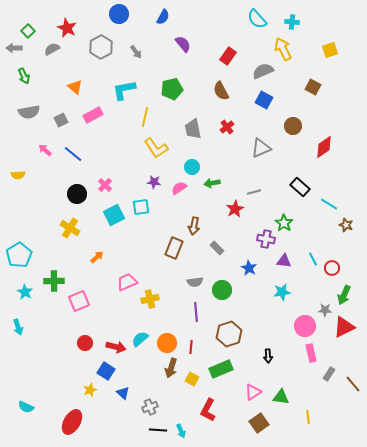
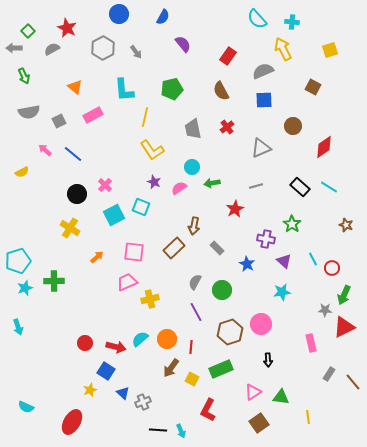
gray hexagon at (101, 47): moved 2 px right, 1 px down
cyan L-shape at (124, 90): rotated 85 degrees counterclockwise
blue square at (264, 100): rotated 30 degrees counterclockwise
gray square at (61, 120): moved 2 px left, 1 px down
yellow L-shape at (156, 148): moved 4 px left, 2 px down
yellow semicircle at (18, 175): moved 4 px right, 3 px up; rotated 24 degrees counterclockwise
purple star at (154, 182): rotated 16 degrees clockwise
gray line at (254, 192): moved 2 px right, 6 px up
cyan line at (329, 204): moved 17 px up
cyan square at (141, 207): rotated 30 degrees clockwise
green star at (284, 223): moved 8 px right, 1 px down
brown rectangle at (174, 248): rotated 25 degrees clockwise
cyan pentagon at (19, 255): moved 1 px left, 6 px down; rotated 15 degrees clockwise
purple triangle at (284, 261): rotated 35 degrees clockwise
blue star at (249, 268): moved 2 px left, 4 px up
gray semicircle at (195, 282): rotated 126 degrees clockwise
cyan star at (25, 292): moved 4 px up; rotated 21 degrees clockwise
pink square at (79, 301): moved 55 px right, 49 px up; rotated 30 degrees clockwise
purple line at (196, 312): rotated 24 degrees counterclockwise
pink circle at (305, 326): moved 44 px left, 2 px up
brown hexagon at (229, 334): moved 1 px right, 2 px up
orange circle at (167, 343): moved 4 px up
pink rectangle at (311, 353): moved 10 px up
black arrow at (268, 356): moved 4 px down
brown arrow at (171, 368): rotated 18 degrees clockwise
brown line at (353, 384): moved 2 px up
gray cross at (150, 407): moved 7 px left, 5 px up
